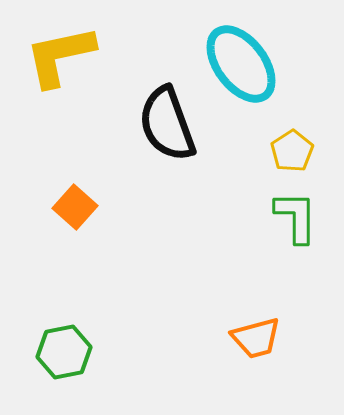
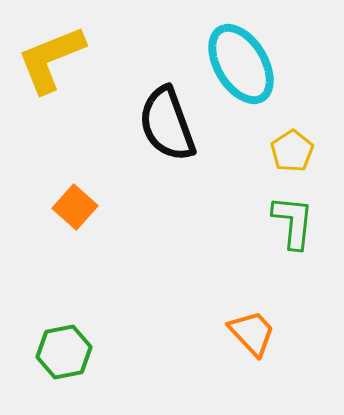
yellow L-shape: moved 9 px left, 3 px down; rotated 10 degrees counterclockwise
cyan ellipse: rotated 6 degrees clockwise
green L-shape: moved 3 px left, 5 px down; rotated 6 degrees clockwise
orange trapezoid: moved 4 px left, 5 px up; rotated 118 degrees counterclockwise
